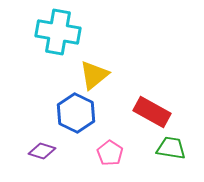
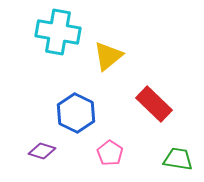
yellow triangle: moved 14 px right, 19 px up
red rectangle: moved 2 px right, 8 px up; rotated 15 degrees clockwise
green trapezoid: moved 7 px right, 11 px down
